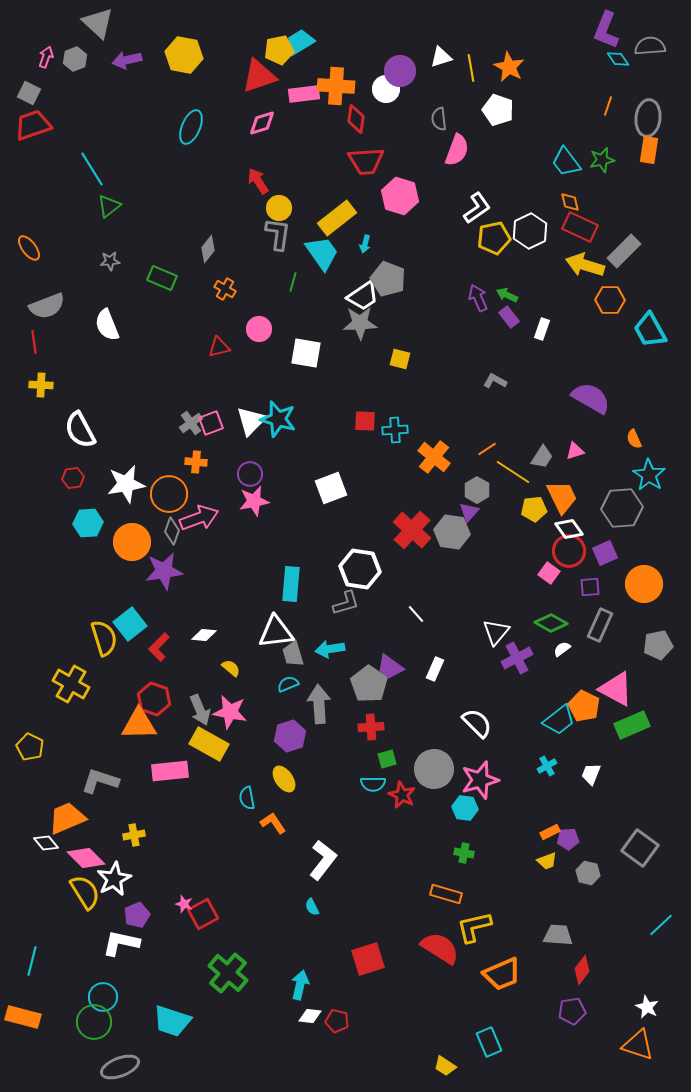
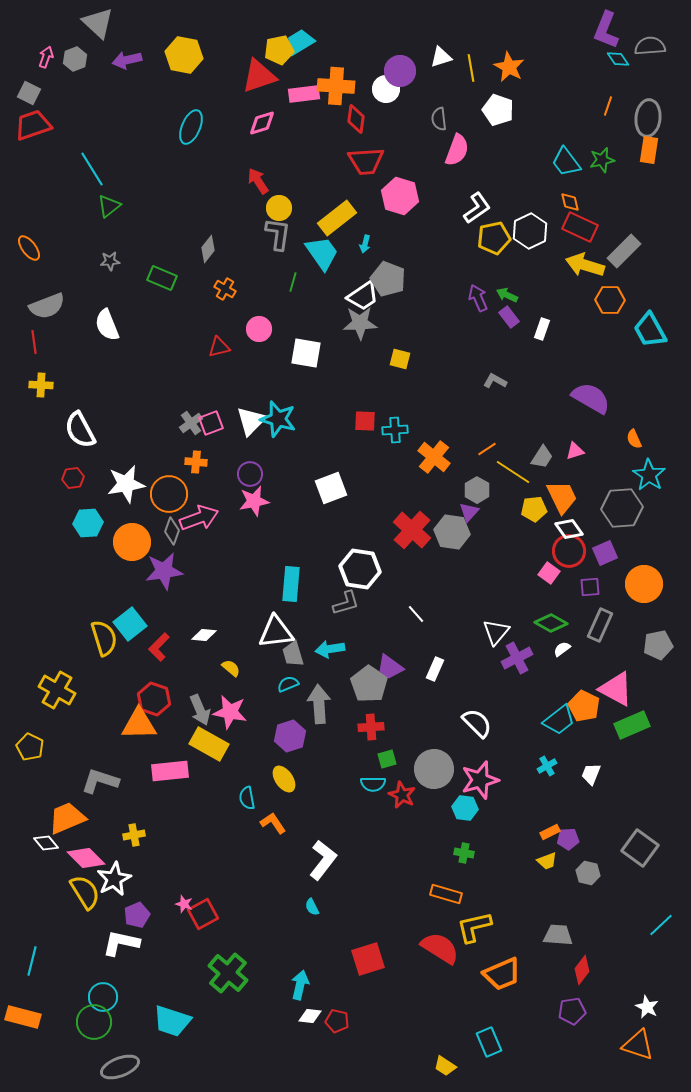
yellow cross at (71, 684): moved 14 px left, 6 px down
